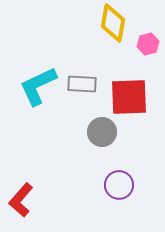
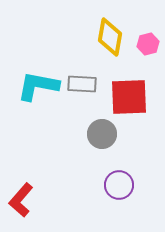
yellow diamond: moved 3 px left, 14 px down
cyan L-shape: rotated 36 degrees clockwise
gray circle: moved 2 px down
